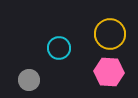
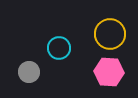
gray circle: moved 8 px up
